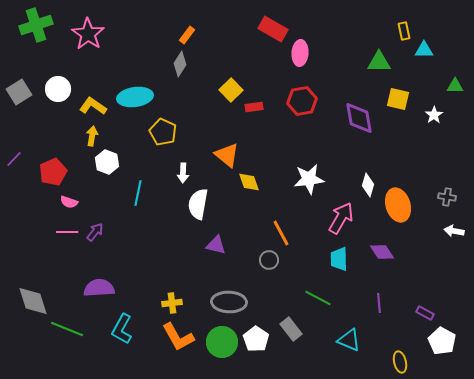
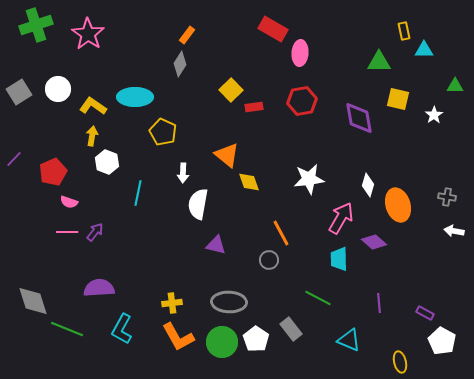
cyan ellipse at (135, 97): rotated 8 degrees clockwise
purple diamond at (382, 252): moved 8 px left, 10 px up; rotated 15 degrees counterclockwise
